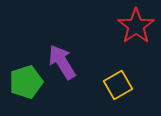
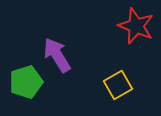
red star: rotated 15 degrees counterclockwise
purple arrow: moved 5 px left, 7 px up
